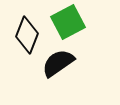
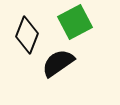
green square: moved 7 px right
